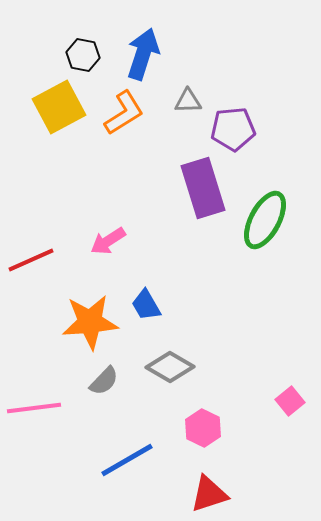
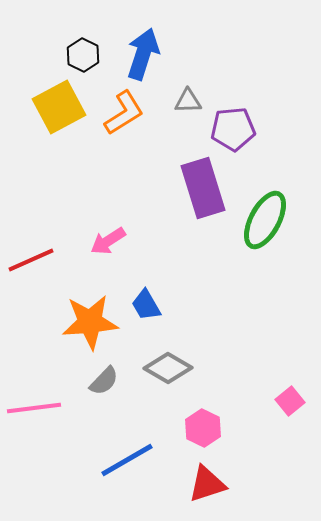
black hexagon: rotated 16 degrees clockwise
gray diamond: moved 2 px left, 1 px down
red triangle: moved 2 px left, 10 px up
